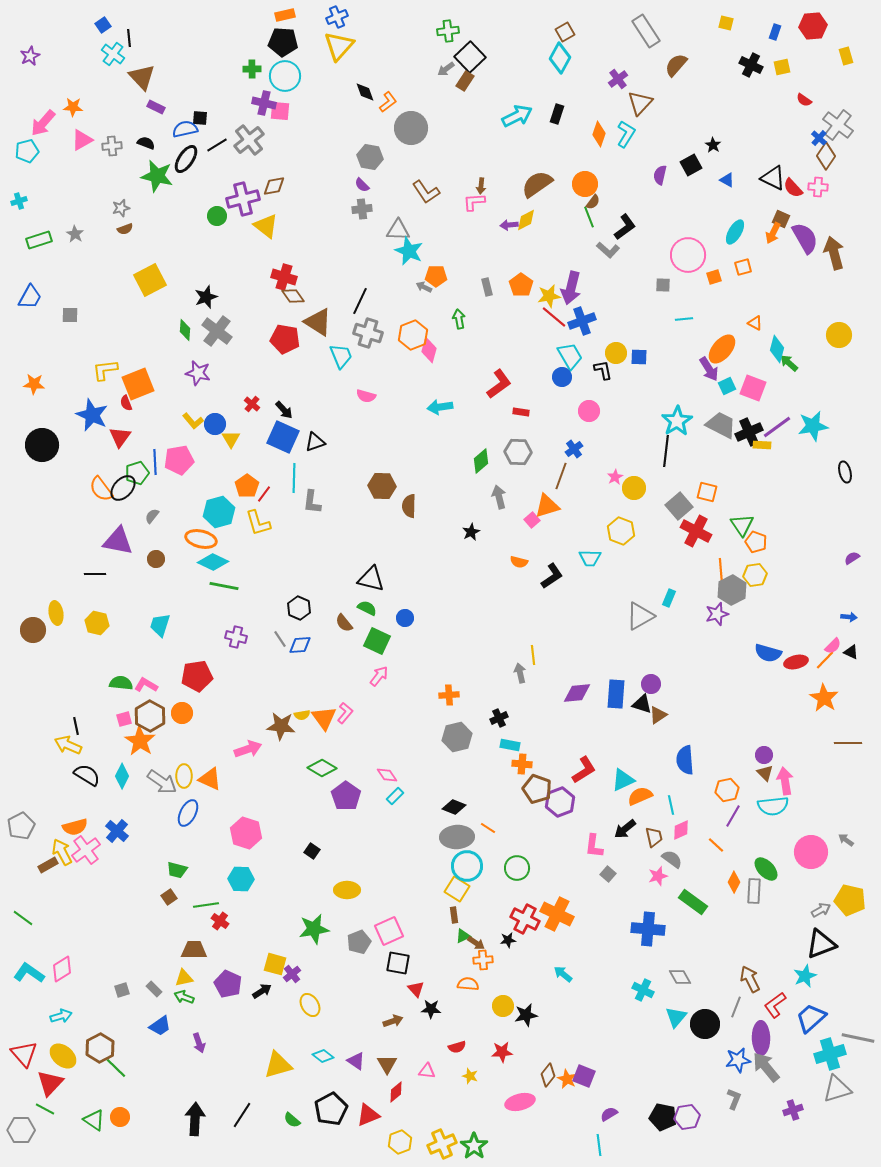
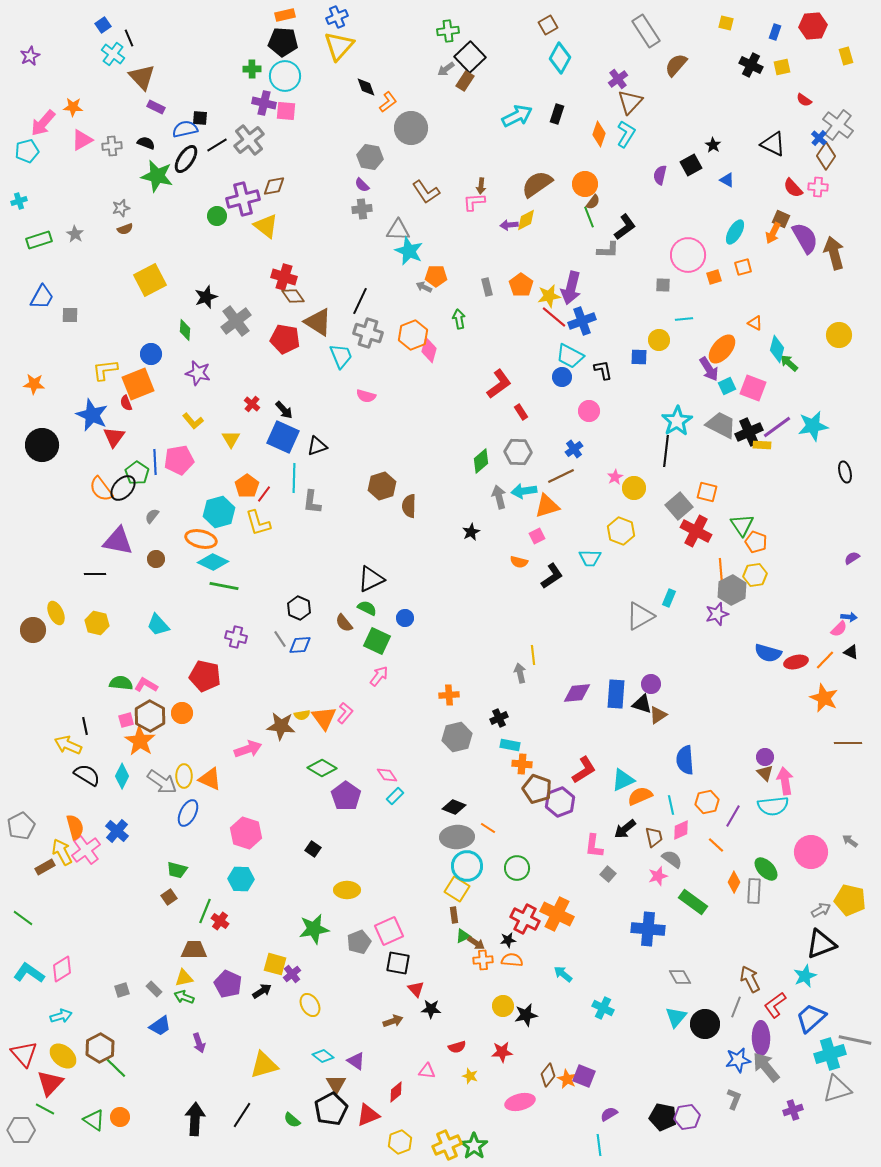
brown square at (565, 32): moved 17 px left, 7 px up
black line at (129, 38): rotated 18 degrees counterclockwise
black diamond at (365, 92): moved 1 px right, 5 px up
brown triangle at (640, 103): moved 10 px left, 1 px up
pink square at (280, 111): moved 6 px right
black triangle at (773, 178): moved 34 px up
gray L-shape at (608, 250): rotated 40 degrees counterclockwise
blue trapezoid at (30, 297): moved 12 px right
gray cross at (217, 331): moved 19 px right, 10 px up; rotated 16 degrees clockwise
yellow circle at (616, 353): moved 43 px right, 13 px up
cyan trapezoid at (570, 356): rotated 148 degrees clockwise
cyan arrow at (440, 407): moved 84 px right, 84 px down
red rectangle at (521, 412): rotated 49 degrees clockwise
blue circle at (215, 424): moved 64 px left, 70 px up
red triangle at (120, 437): moved 6 px left
black triangle at (315, 442): moved 2 px right, 4 px down
green pentagon at (137, 473): rotated 20 degrees counterclockwise
brown line at (561, 476): rotated 44 degrees clockwise
brown hexagon at (382, 486): rotated 20 degrees counterclockwise
pink square at (532, 520): moved 5 px right, 16 px down; rotated 14 degrees clockwise
black triangle at (371, 579): rotated 40 degrees counterclockwise
yellow ellipse at (56, 613): rotated 15 degrees counterclockwise
cyan trapezoid at (160, 625): moved 2 px left; rotated 60 degrees counterclockwise
pink semicircle at (833, 646): moved 6 px right, 17 px up
red pentagon at (197, 676): moved 8 px right; rotated 20 degrees clockwise
orange star at (824, 698): rotated 8 degrees counterclockwise
pink square at (124, 719): moved 2 px right, 1 px down
black line at (76, 726): moved 9 px right
purple circle at (764, 755): moved 1 px right, 2 px down
orange hexagon at (727, 790): moved 20 px left, 12 px down
orange semicircle at (75, 827): rotated 90 degrees counterclockwise
gray arrow at (846, 840): moved 4 px right, 1 px down
black square at (312, 851): moved 1 px right, 2 px up
brown rectangle at (48, 865): moved 3 px left, 2 px down
green line at (206, 905): moved 1 px left, 6 px down; rotated 60 degrees counterclockwise
orange semicircle at (468, 984): moved 44 px right, 24 px up
cyan cross at (643, 990): moved 40 px left, 18 px down
gray line at (858, 1038): moved 3 px left, 2 px down
brown triangle at (387, 1064): moved 51 px left, 20 px down
yellow triangle at (278, 1065): moved 14 px left
yellow cross at (442, 1144): moved 5 px right, 1 px down
